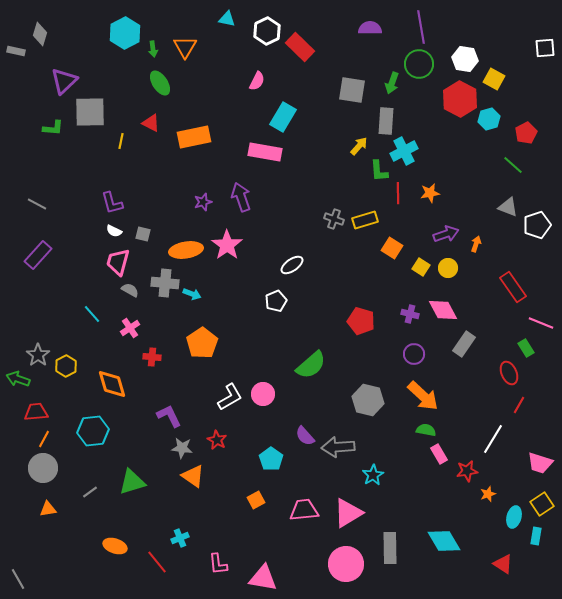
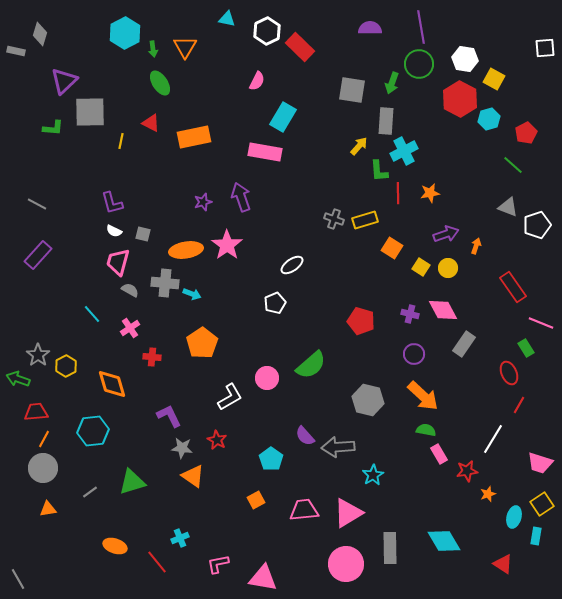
orange arrow at (476, 244): moved 2 px down
white pentagon at (276, 301): moved 1 px left, 2 px down
pink circle at (263, 394): moved 4 px right, 16 px up
pink L-shape at (218, 564): rotated 85 degrees clockwise
